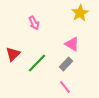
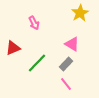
red triangle: moved 6 px up; rotated 21 degrees clockwise
pink line: moved 1 px right, 3 px up
